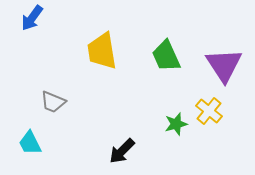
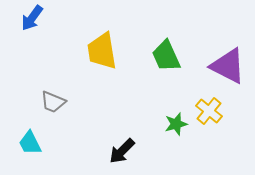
purple triangle: moved 4 px right, 1 px down; rotated 30 degrees counterclockwise
